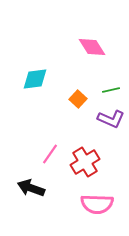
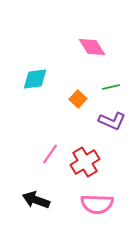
green line: moved 3 px up
purple L-shape: moved 1 px right, 2 px down
black arrow: moved 5 px right, 12 px down
